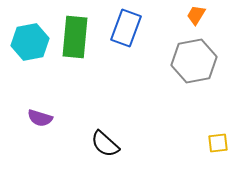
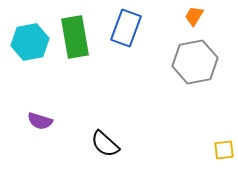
orange trapezoid: moved 2 px left, 1 px down
green rectangle: rotated 15 degrees counterclockwise
gray hexagon: moved 1 px right, 1 px down
purple semicircle: moved 3 px down
yellow square: moved 6 px right, 7 px down
